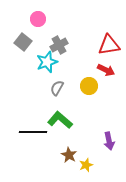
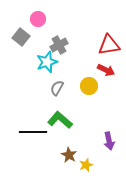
gray square: moved 2 px left, 5 px up
